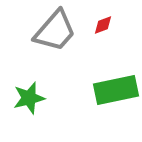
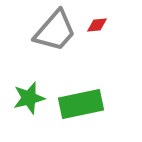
red diamond: moved 6 px left; rotated 15 degrees clockwise
green rectangle: moved 35 px left, 14 px down
